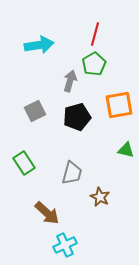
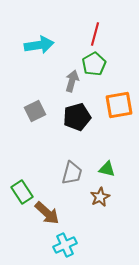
gray arrow: moved 2 px right
green triangle: moved 19 px left, 19 px down
green rectangle: moved 2 px left, 29 px down
brown star: rotated 18 degrees clockwise
